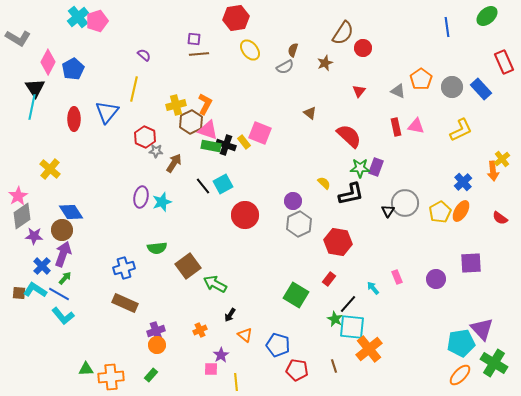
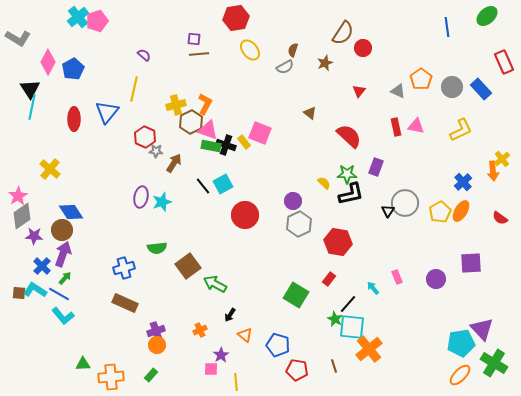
black triangle at (35, 88): moved 5 px left, 1 px down
green star at (360, 168): moved 13 px left, 6 px down
green triangle at (86, 369): moved 3 px left, 5 px up
